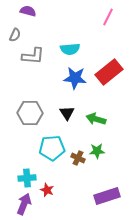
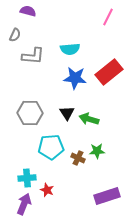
green arrow: moved 7 px left
cyan pentagon: moved 1 px left, 1 px up
